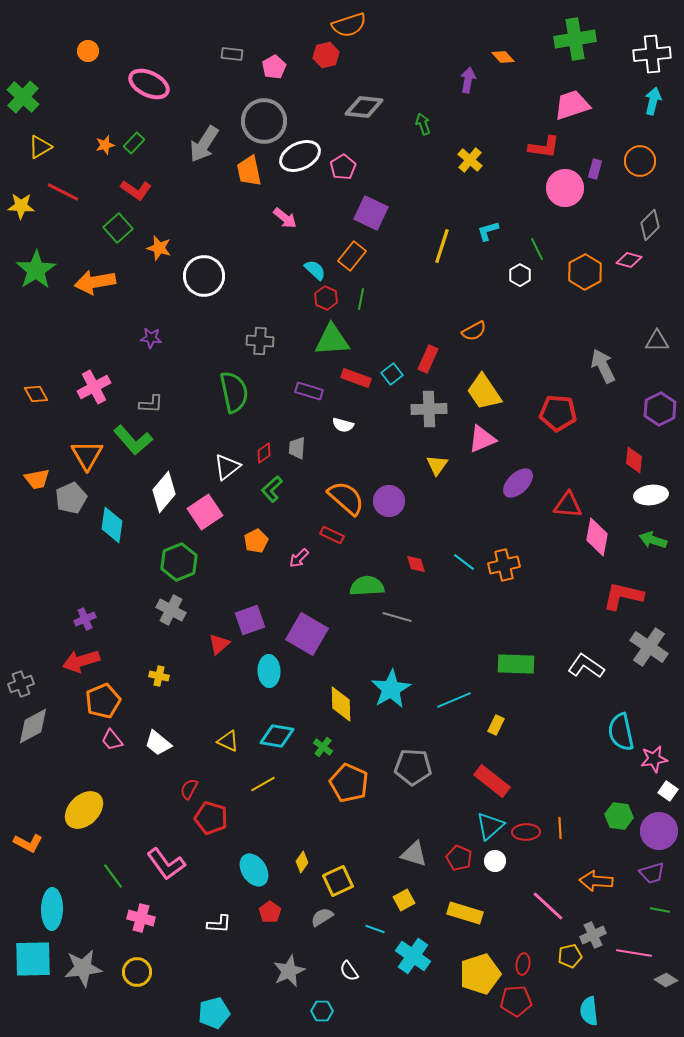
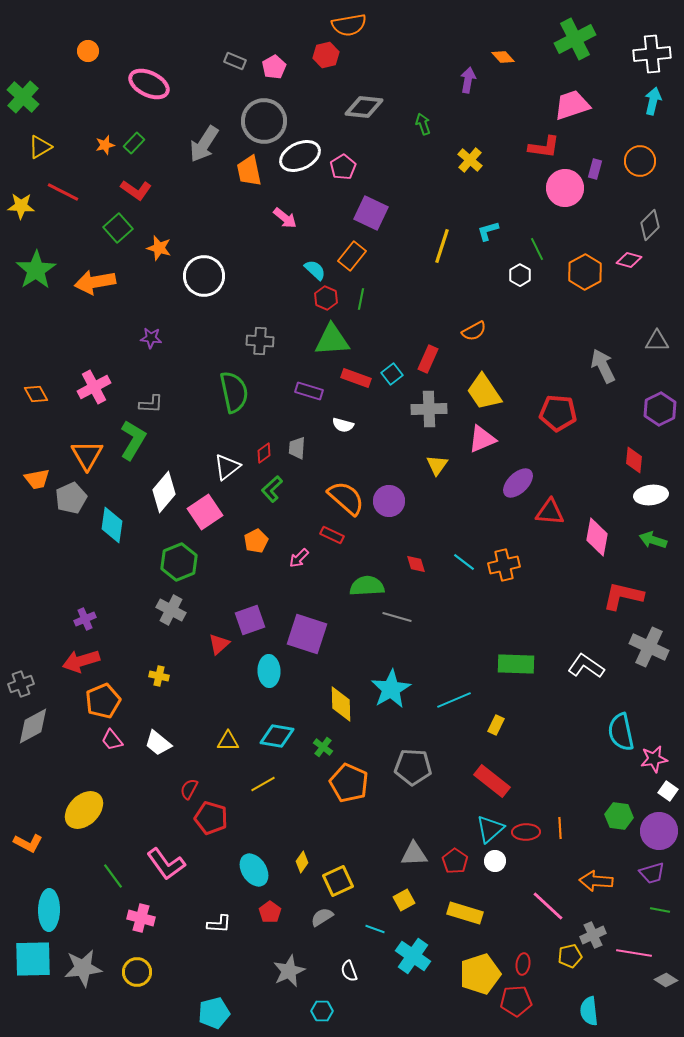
orange semicircle at (349, 25): rotated 8 degrees clockwise
green cross at (575, 39): rotated 18 degrees counterclockwise
gray rectangle at (232, 54): moved 3 px right, 7 px down; rotated 15 degrees clockwise
green L-shape at (133, 440): rotated 108 degrees counterclockwise
red triangle at (568, 505): moved 18 px left, 7 px down
purple square at (307, 634): rotated 12 degrees counterclockwise
gray cross at (649, 647): rotated 9 degrees counterclockwise
yellow triangle at (228, 741): rotated 25 degrees counterclockwise
cyan triangle at (490, 826): moved 3 px down
gray triangle at (414, 854): rotated 20 degrees counterclockwise
red pentagon at (459, 858): moved 4 px left, 3 px down; rotated 10 degrees clockwise
cyan ellipse at (52, 909): moved 3 px left, 1 px down
white semicircle at (349, 971): rotated 15 degrees clockwise
